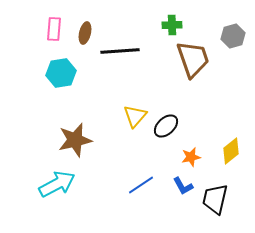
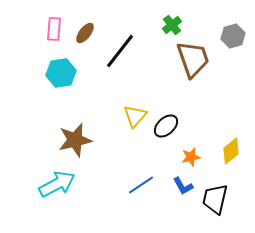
green cross: rotated 36 degrees counterclockwise
brown ellipse: rotated 25 degrees clockwise
black line: rotated 48 degrees counterclockwise
